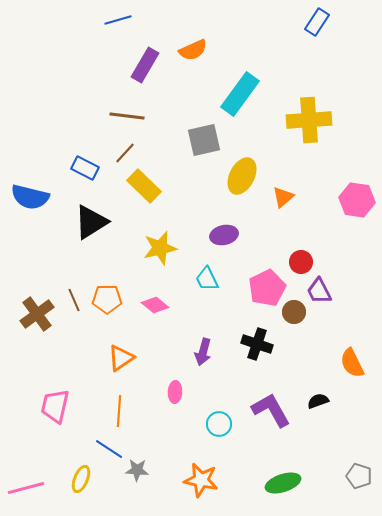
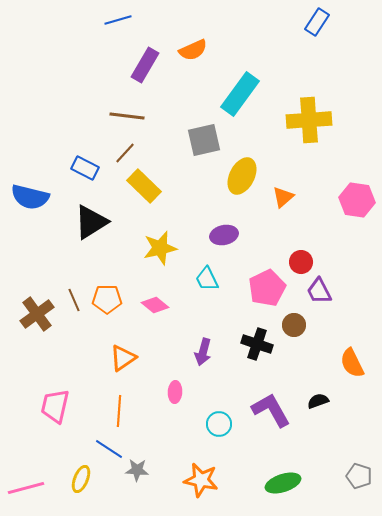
brown circle at (294, 312): moved 13 px down
orange triangle at (121, 358): moved 2 px right
